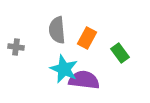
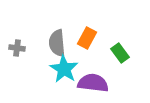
gray semicircle: moved 13 px down
gray cross: moved 1 px right, 1 px down
cyan star: rotated 8 degrees clockwise
purple semicircle: moved 9 px right, 3 px down
